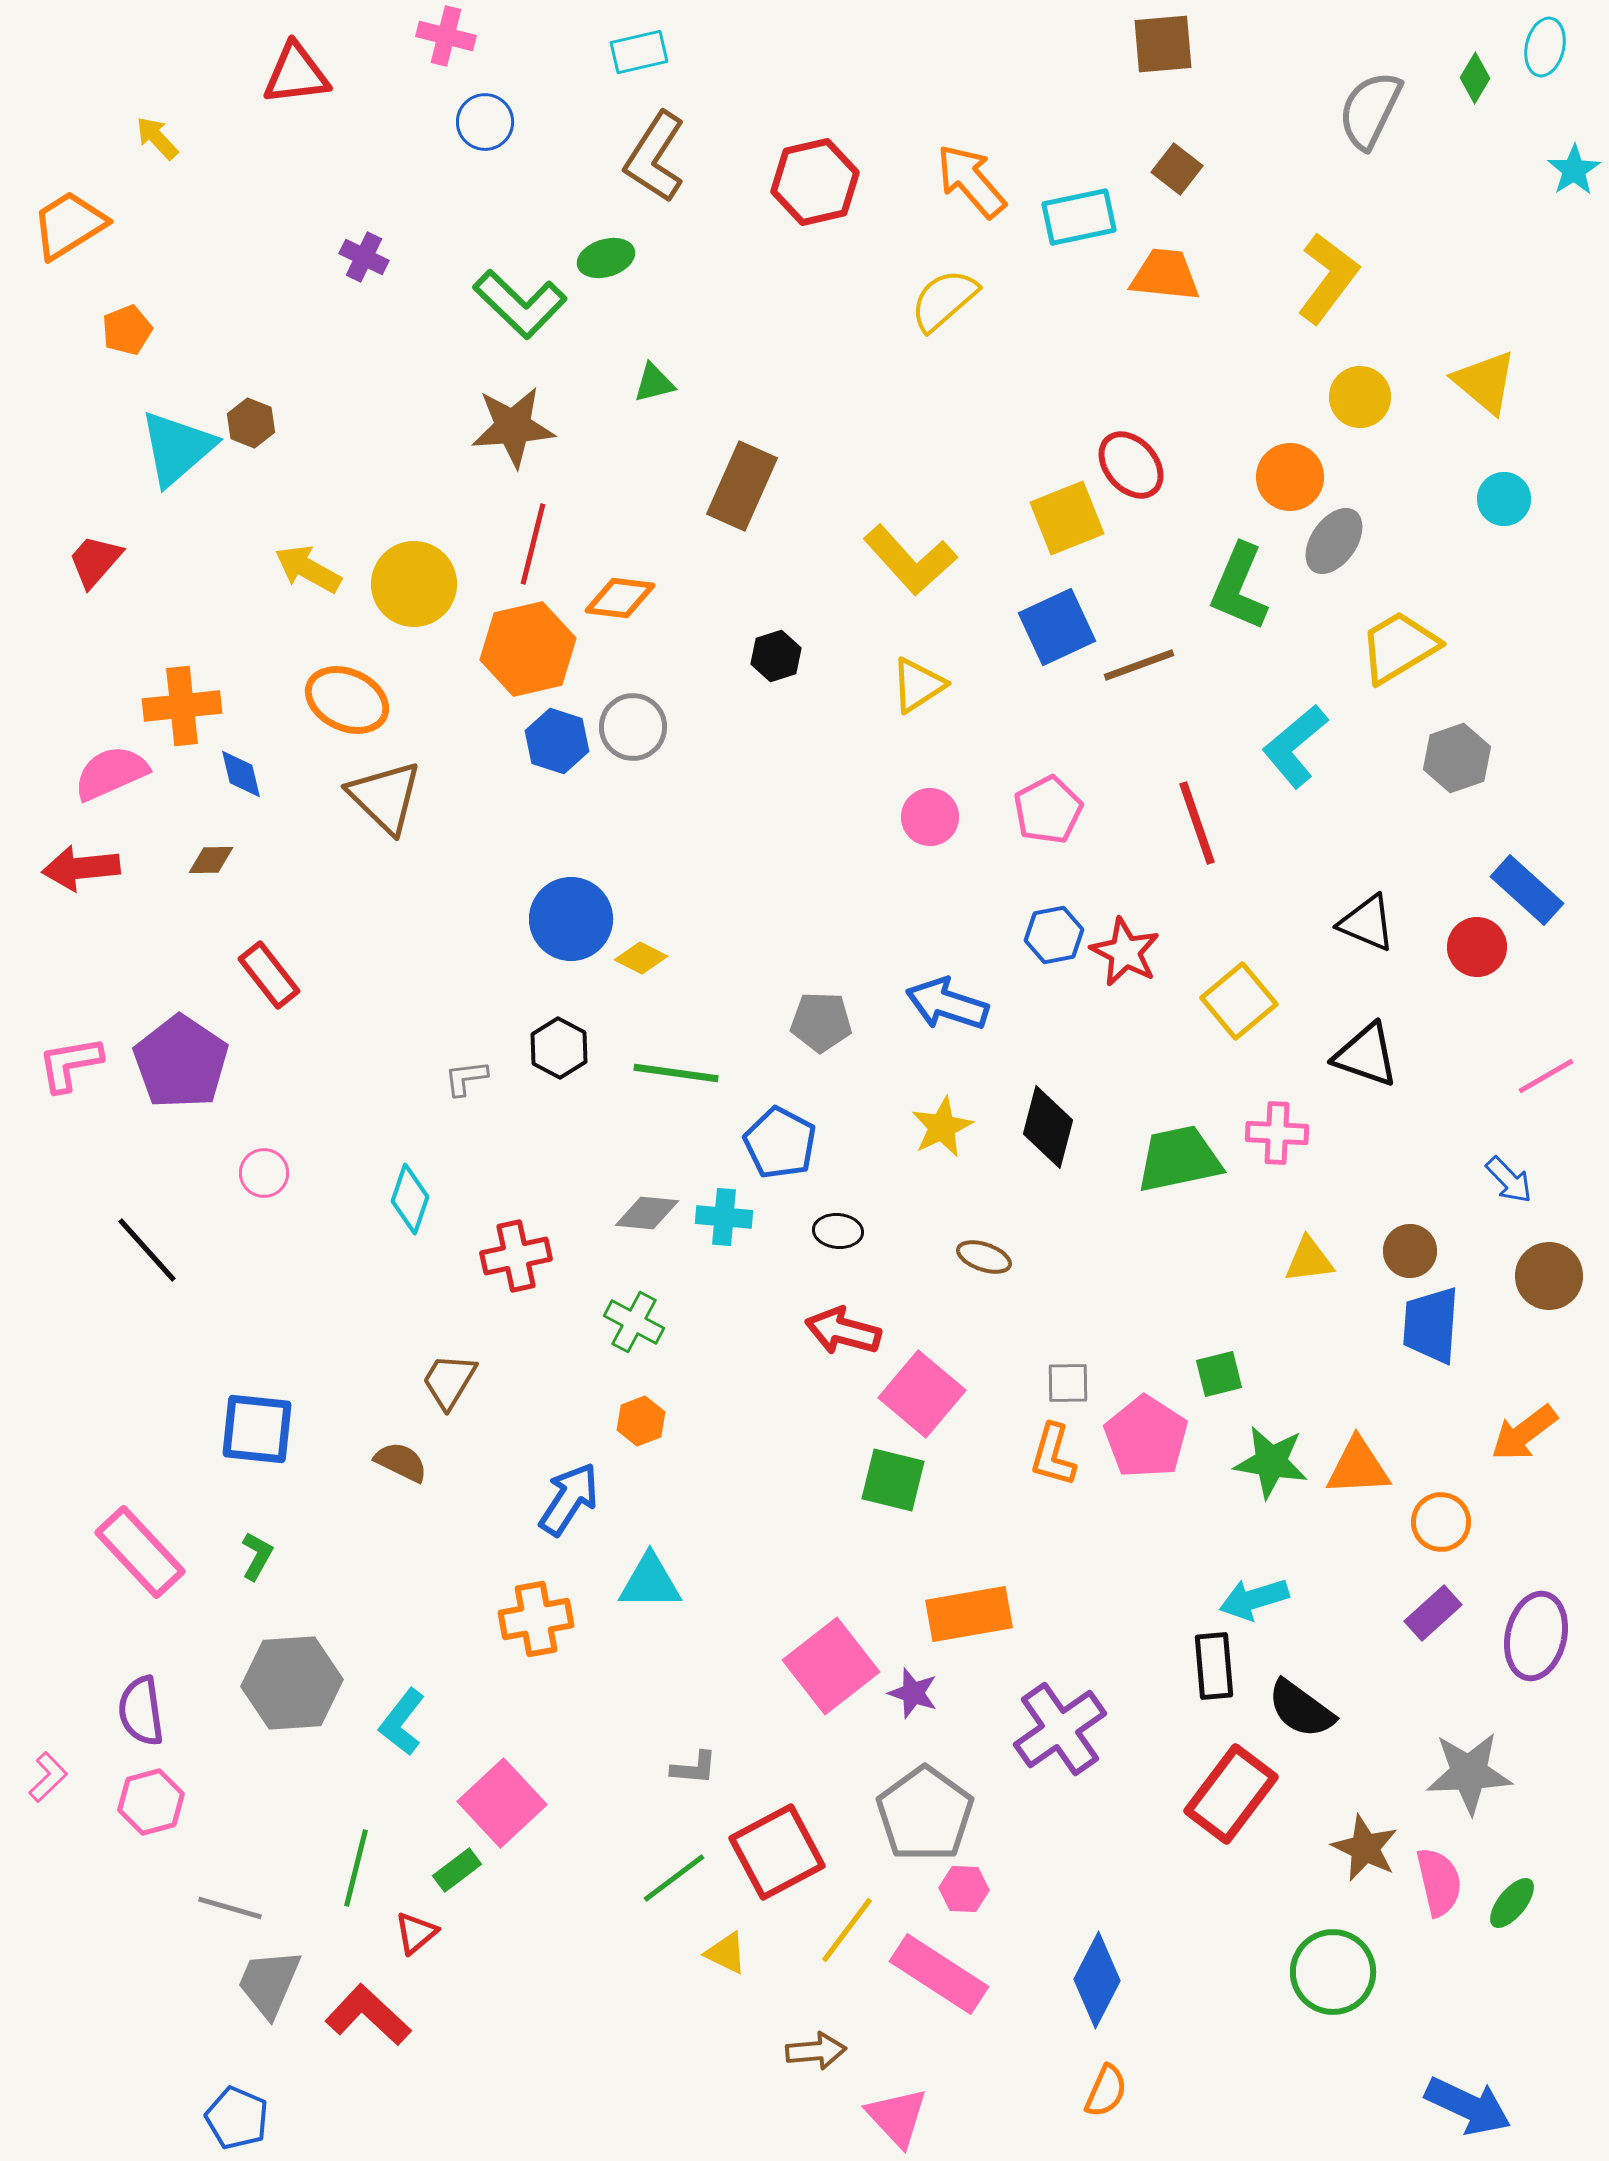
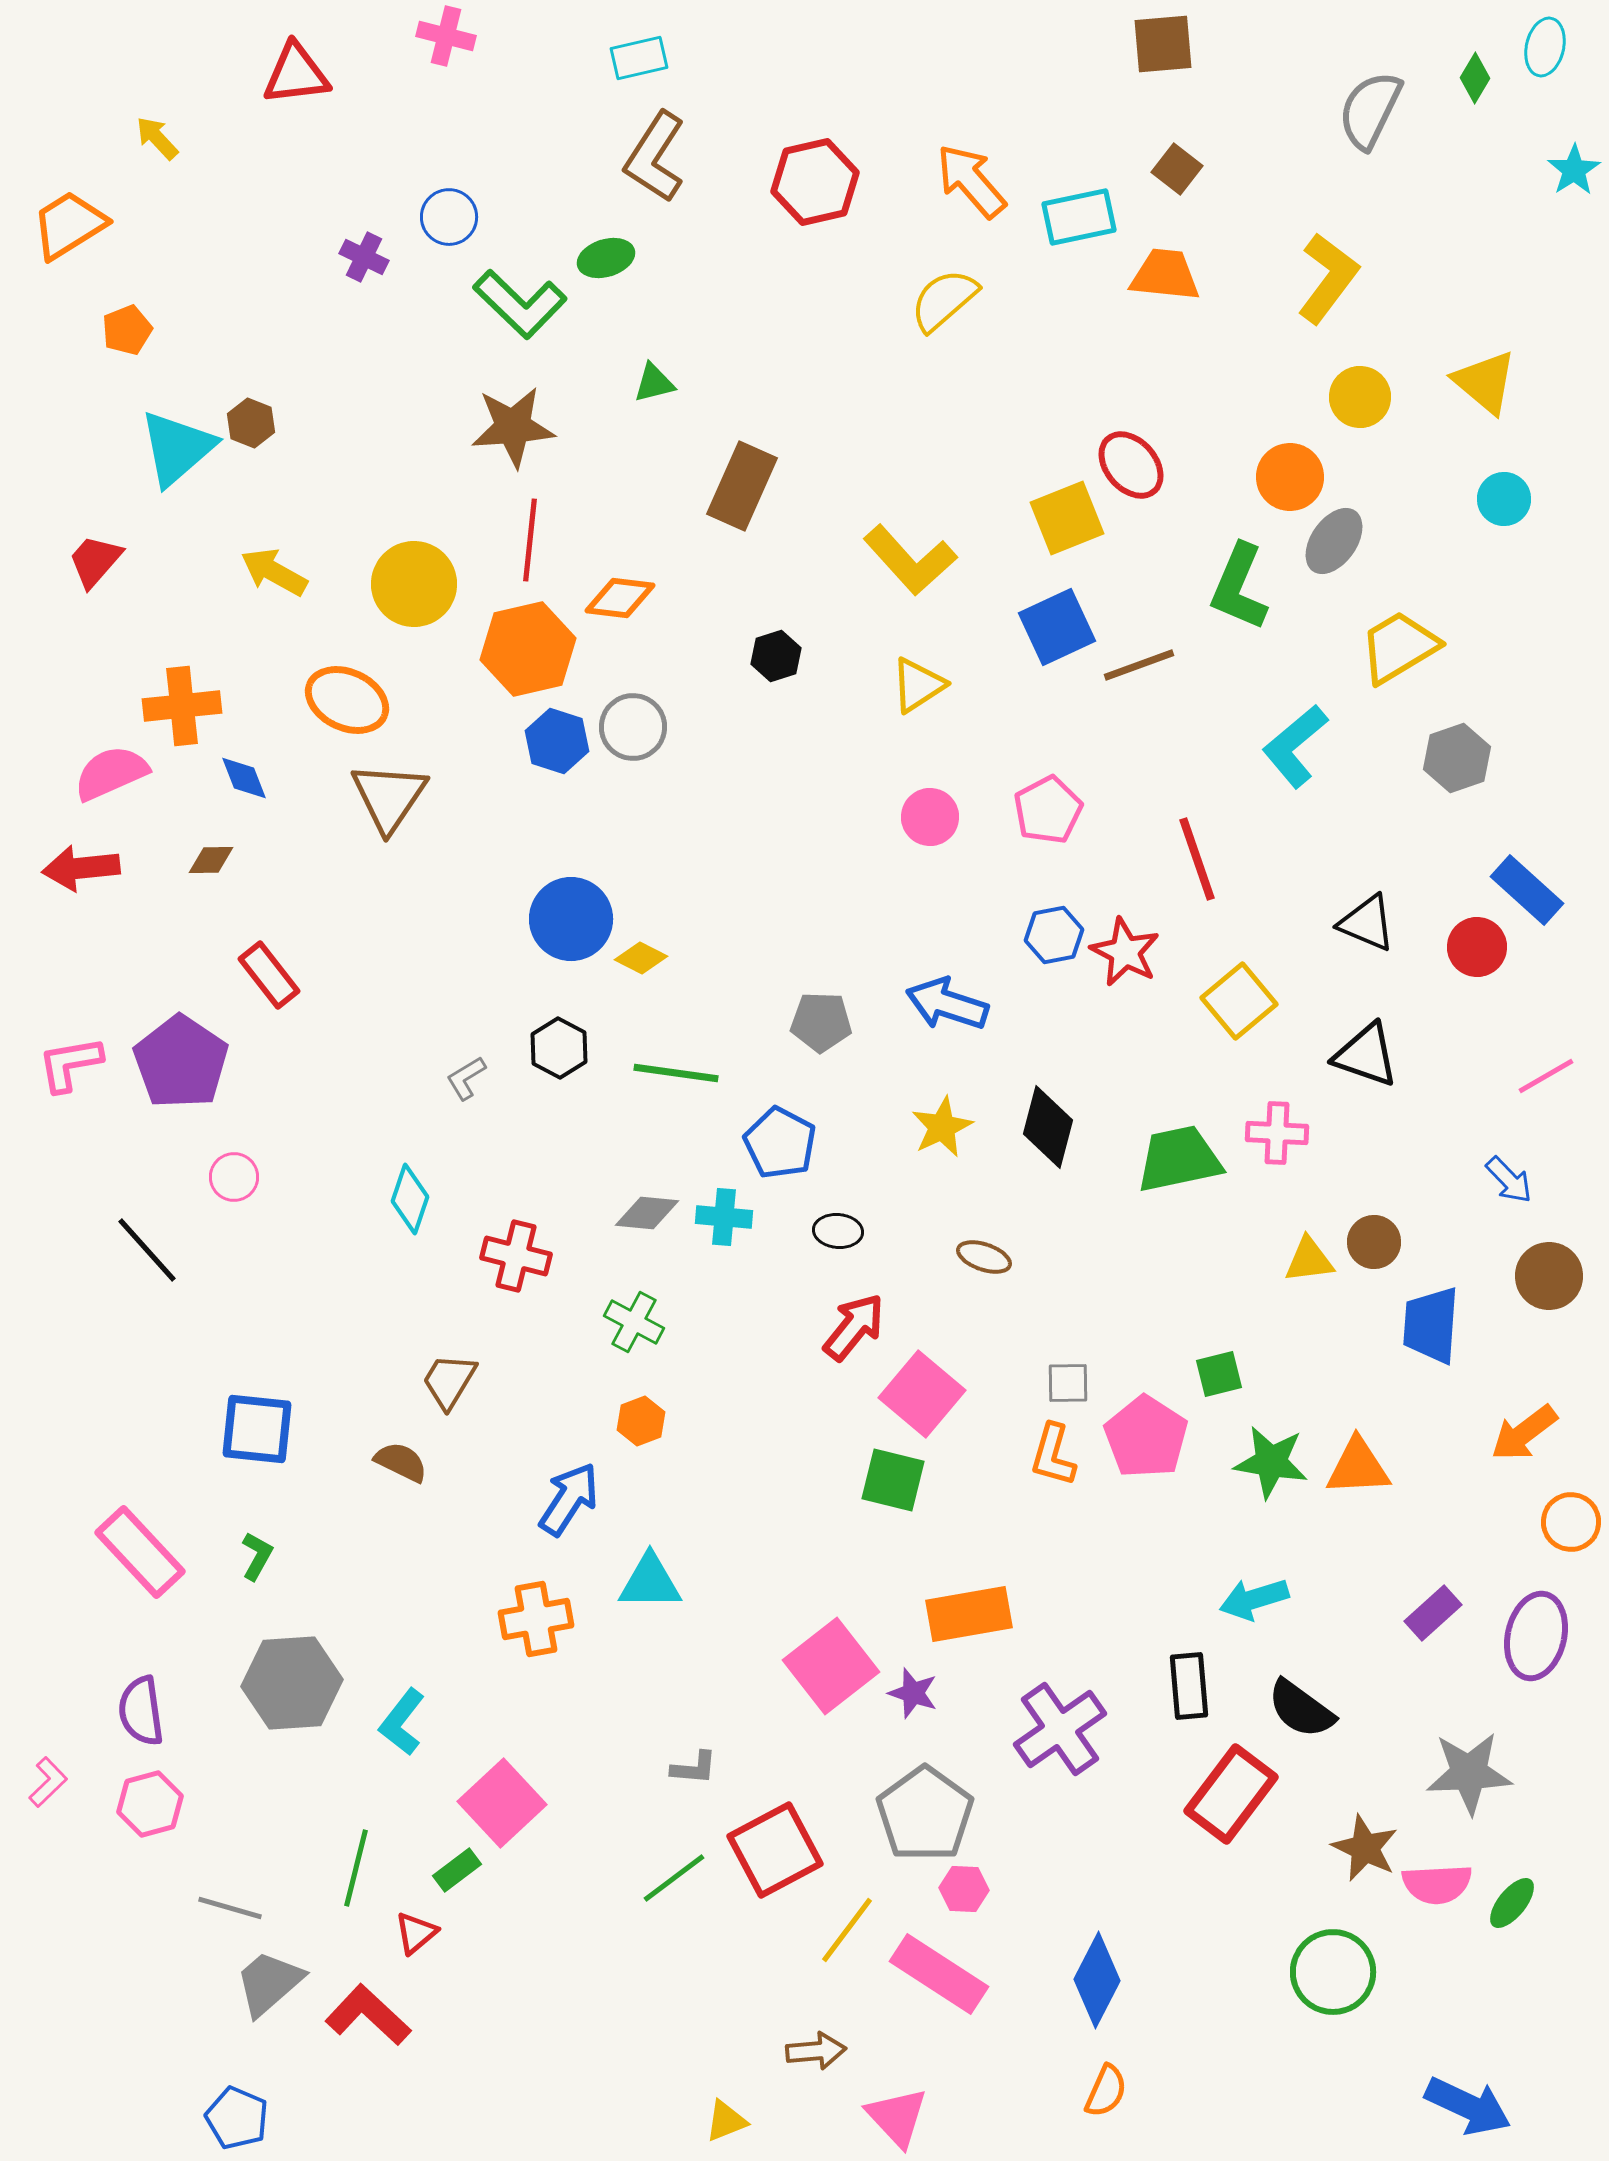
cyan rectangle at (639, 52): moved 6 px down
blue circle at (485, 122): moved 36 px left, 95 px down
red line at (533, 544): moved 3 px left, 4 px up; rotated 8 degrees counterclockwise
yellow arrow at (308, 569): moved 34 px left, 3 px down
blue diamond at (241, 774): moved 3 px right, 4 px down; rotated 8 degrees counterclockwise
brown triangle at (385, 797): moved 4 px right; rotated 20 degrees clockwise
red line at (1197, 823): moved 36 px down
gray L-shape at (466, 1078): rotated 24 degrees counterclockwise
pink circle at (264, 1173): moved 30 px left, 4 px down
brown circle at (1410, 1251): moved 36 px left, 9 px up
red cross at (516, 1256): rotated 26 degrees clockwise
red arrow at (843, 1331): moved 11 px right, 4 px up; rotated 114 degrees clockwise
orange circle at (1441, 1522): moved 130 px right
black rectangle at (1214, 1666): moved 25 px left, 20 px down
pink L-shape at (48, 1777): moved 5 px down
pink hexagon at (151, 1802): moved 1 px left, 2 px down
red square at (777, 1852): moved 2 px left, 2 px up
pink semicircle at (1439, 1882): moved 2 px left, 2 px down; rotated 100 degrees clockwise
yellow triangle at (726, 1953): moved 168 px down; rotated 48 degrees counterclockwise
gray trapezoid at (269, 1983): rotated 26 degrees clockwise
